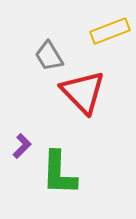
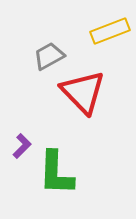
gray trapezoid: rotated 92 degrees clockwise
green L-shape: moved 3 px left
